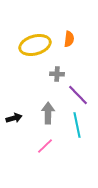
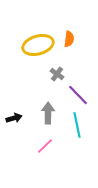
yellow ellipse: moved 3 px right
gray cross: rotated 32 degrees clockwise
